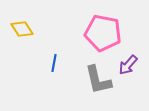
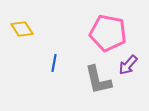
pink pentagon: moved 5 px right
